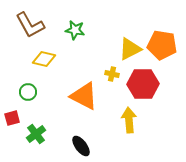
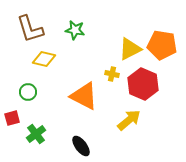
brown L-shape: moved 4 px down; rotated 12 degrees clockwise
red hexagon: rotated 24 degrees clockwise
yellow arrow: rotated 55 degrees clockwise
